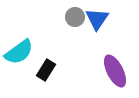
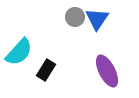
cyan semicircle: rotated 12 degrees counterclockwise
purple ellipse: moved 8 px left
